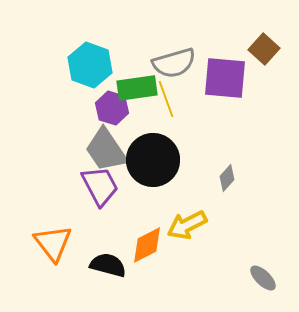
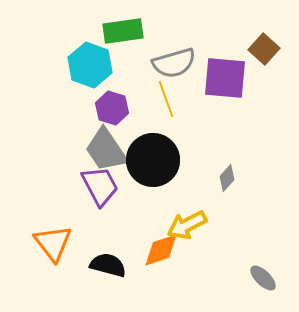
green rectangle: moved 14 px left, 57 px up
orange diamond: moved 14 px right, 5 px down; rotated 9 degrees clockwise
